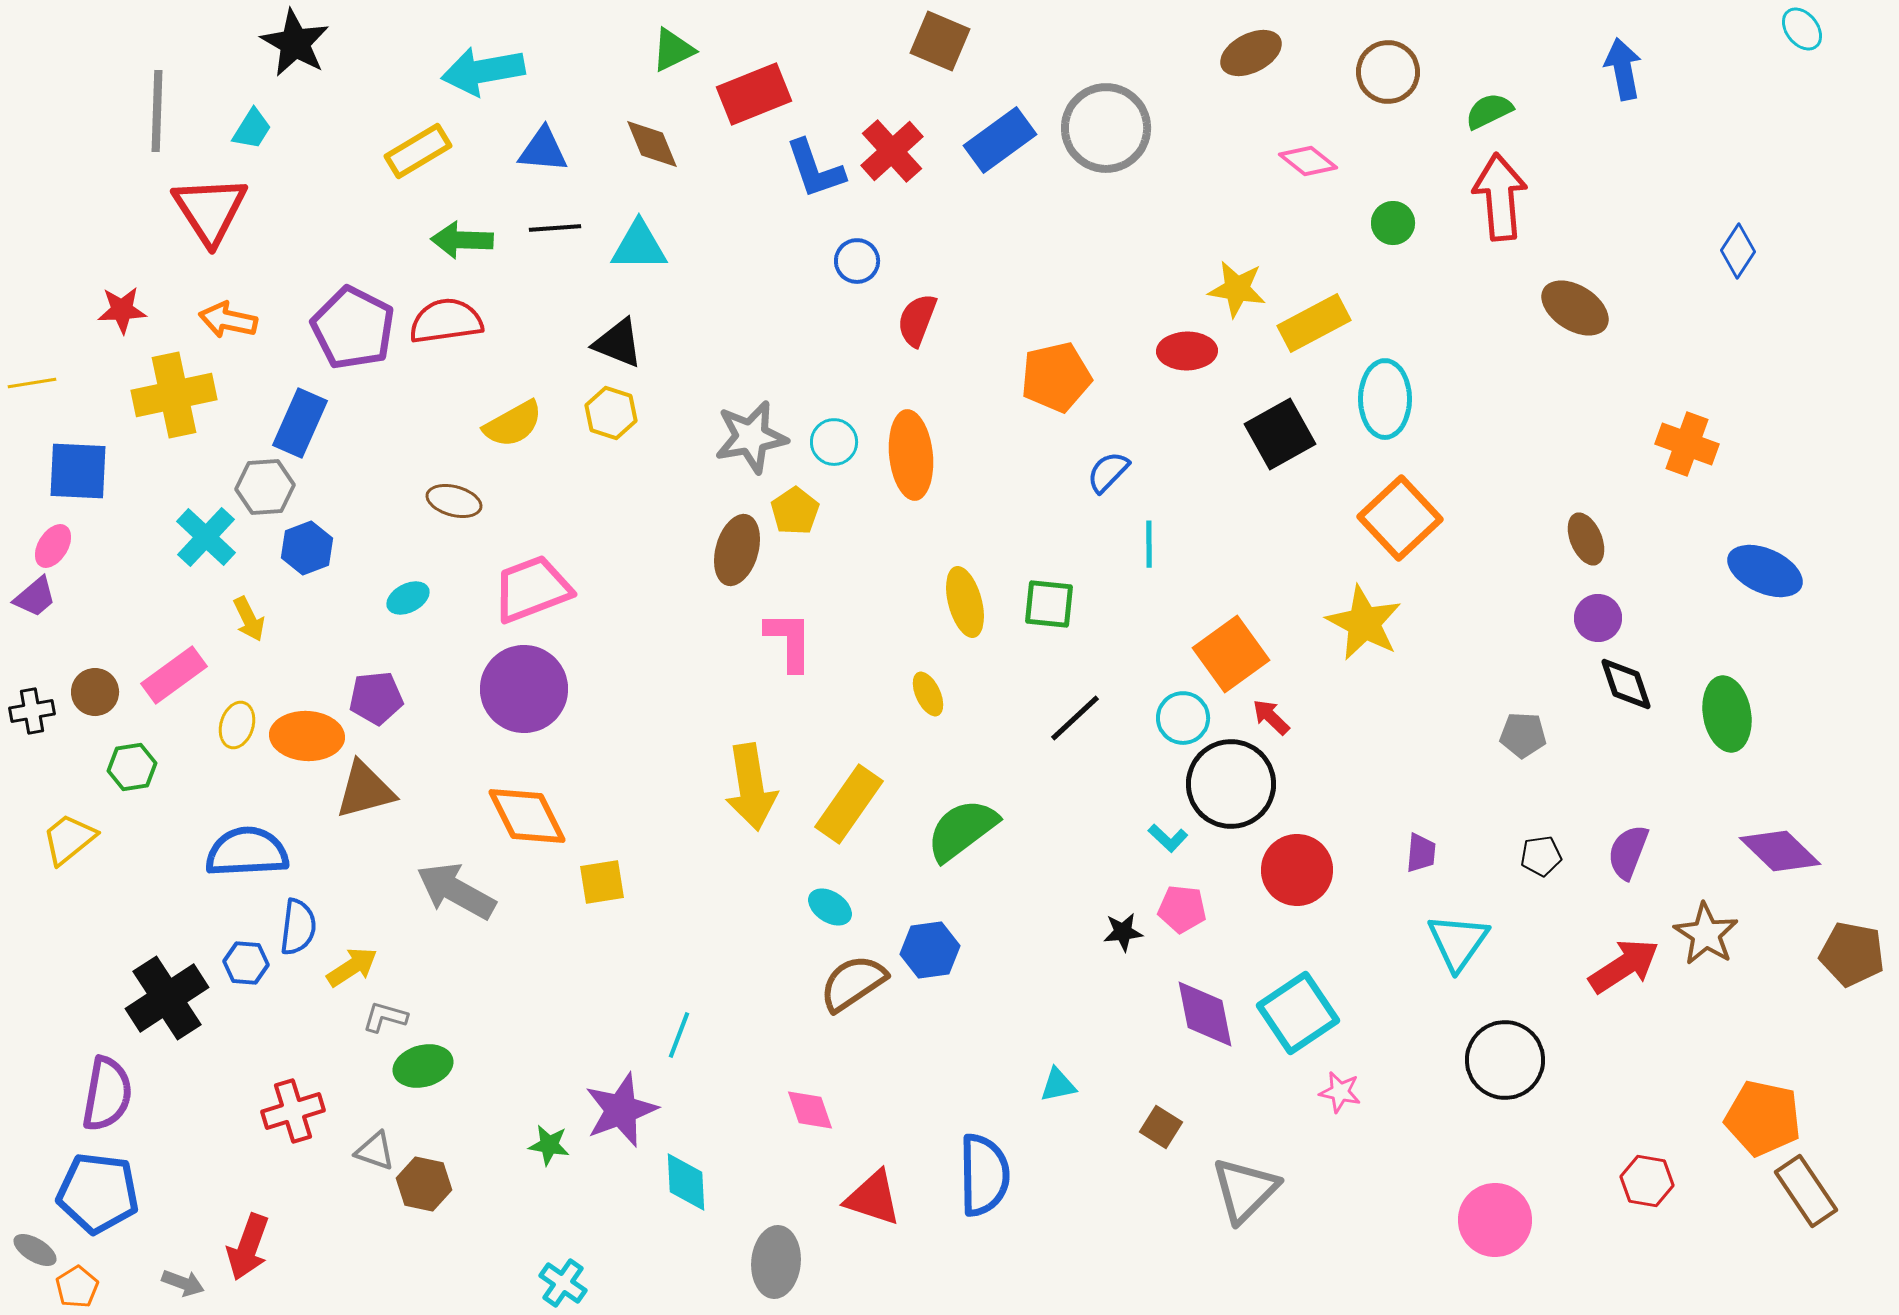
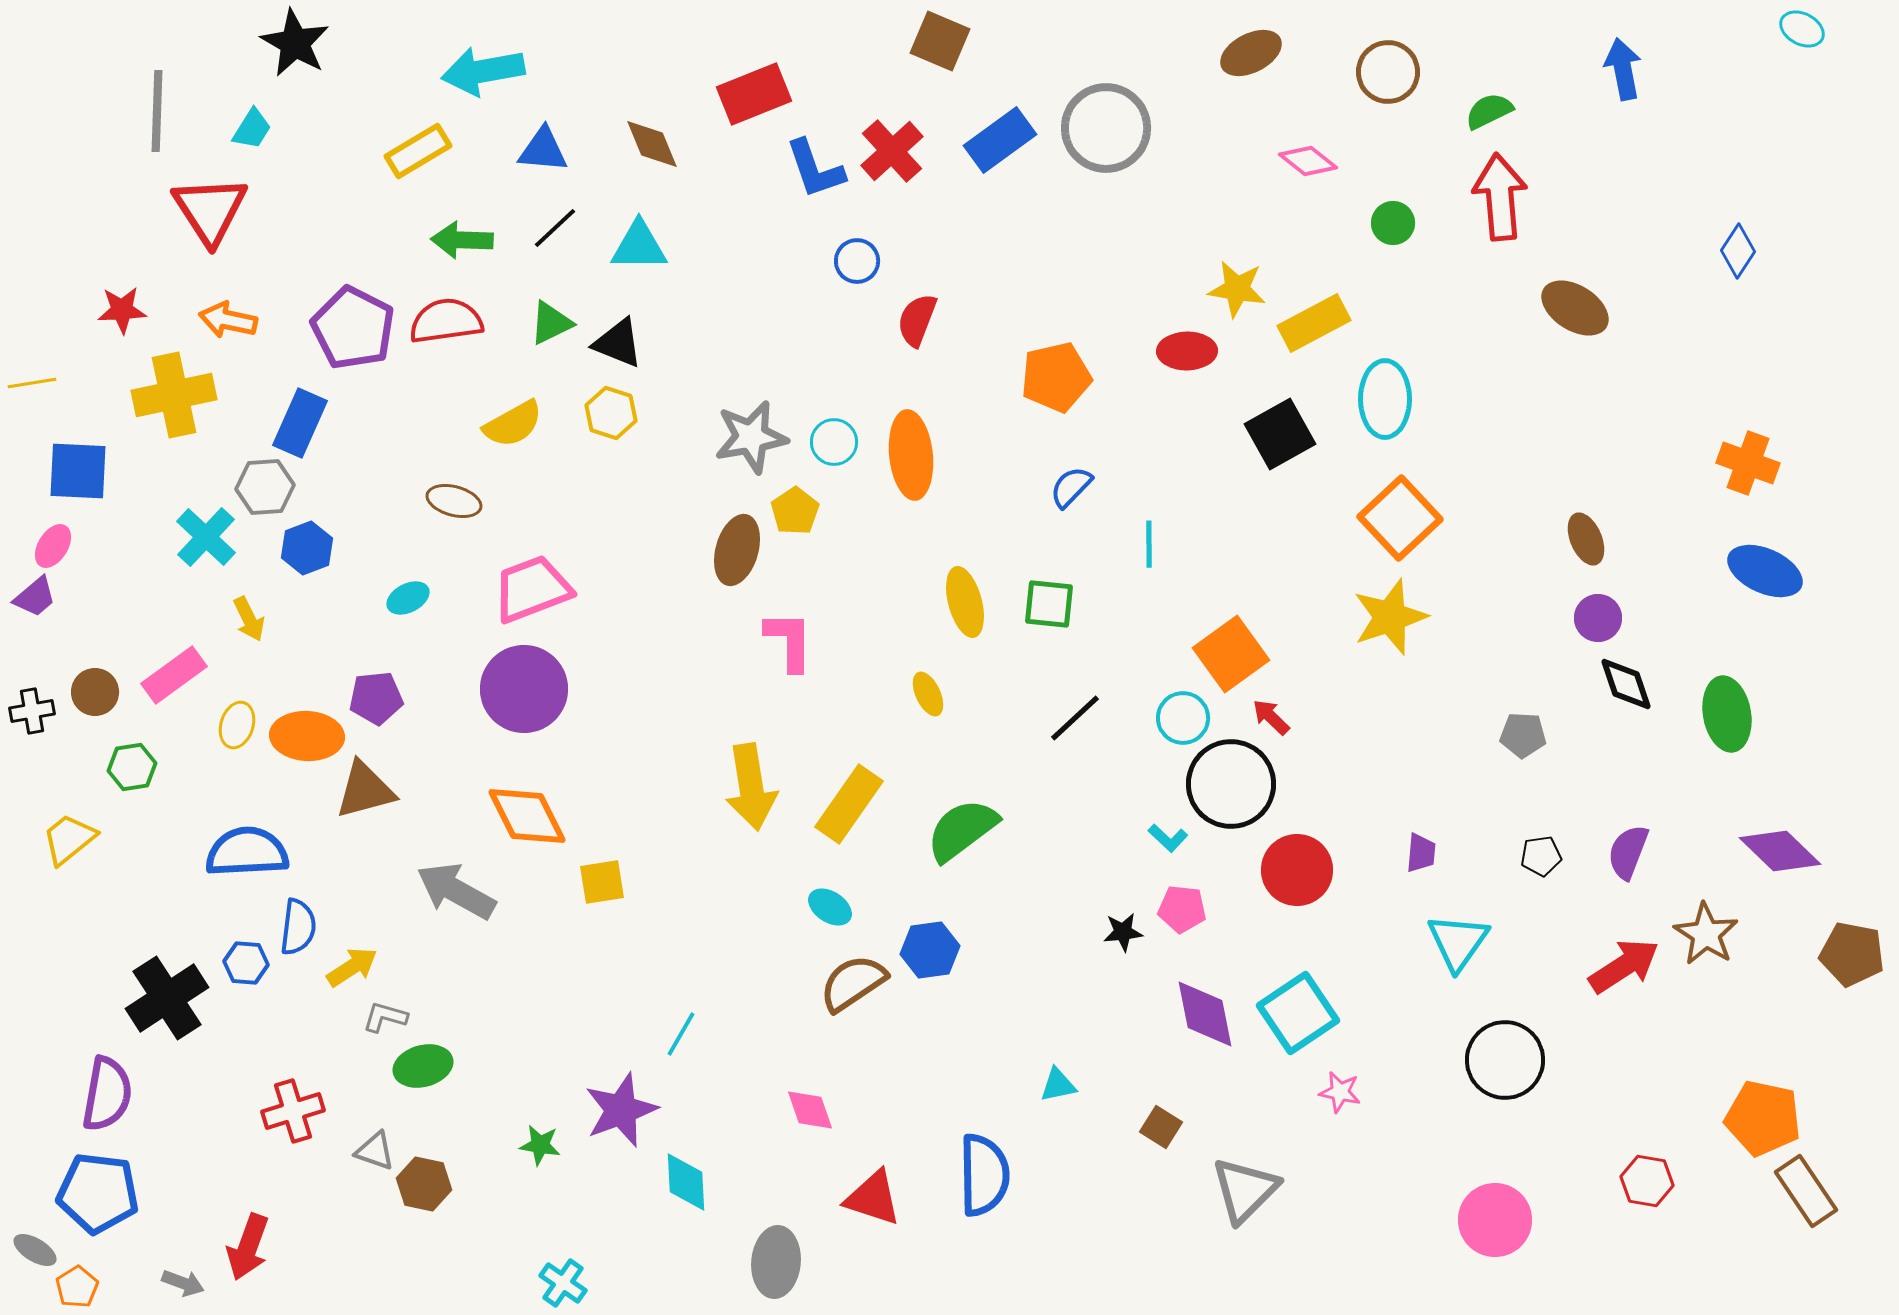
cyan ellipse at (1802, 29): rotated 24 degrees counterclockwise
green triangle at (673, 50): moved 122 px left, 273 px down
black line at (555, 228): rotated 39 degrees counterclockwise
orange cross at (1687, 444): moved 61 px right, 19 px down
blue semicircle at (1108, 472): moved 37 px left, 15 px down
yellow star at (1364, 623): moved 26 px right, 6 px up; rotated 26 degrees clockwise
cyan line at (679, 1035): moved 2 px right, 1 px up; rotated 9 degrees clockwise
green star at (549, 1145): moved 9 px left
